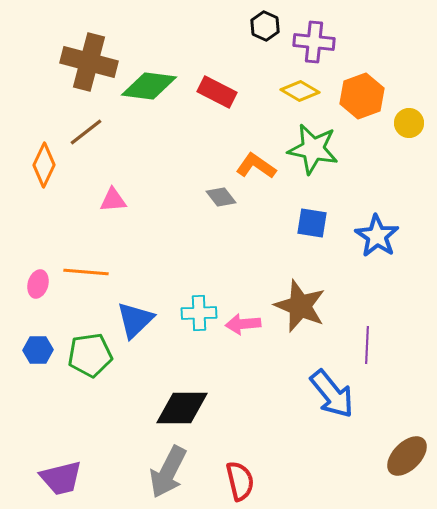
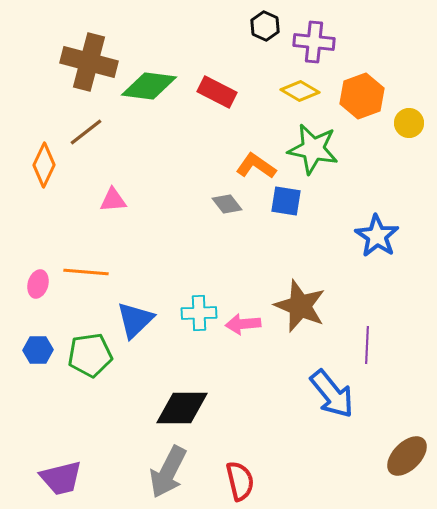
gray diamond: moved 6 px right, 7 px down
blue square: moved 26 px left, 22 px up
